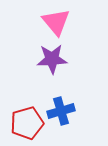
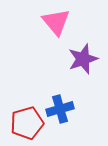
purple star: moved 31 px right; rotated 16 degrees counterclockwise
blue cross: moved 1 px left, 2 px up
